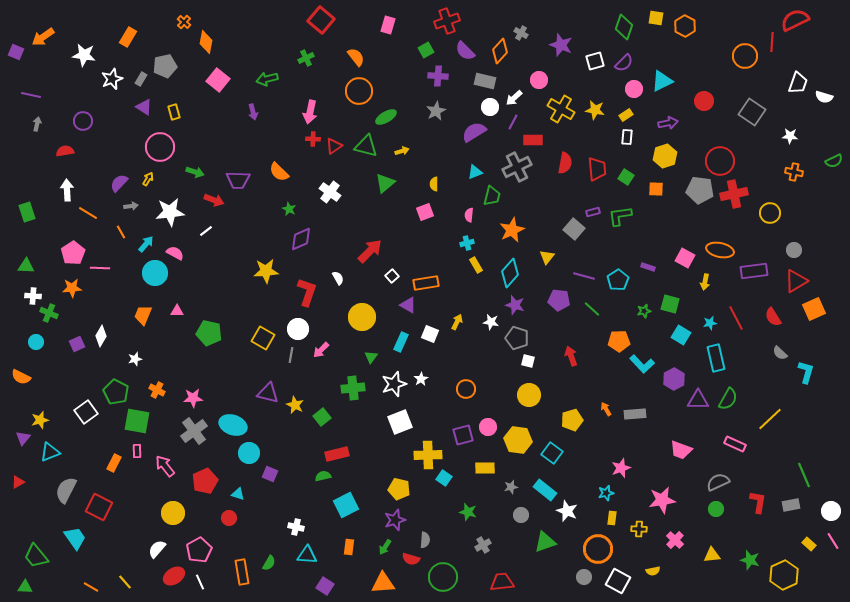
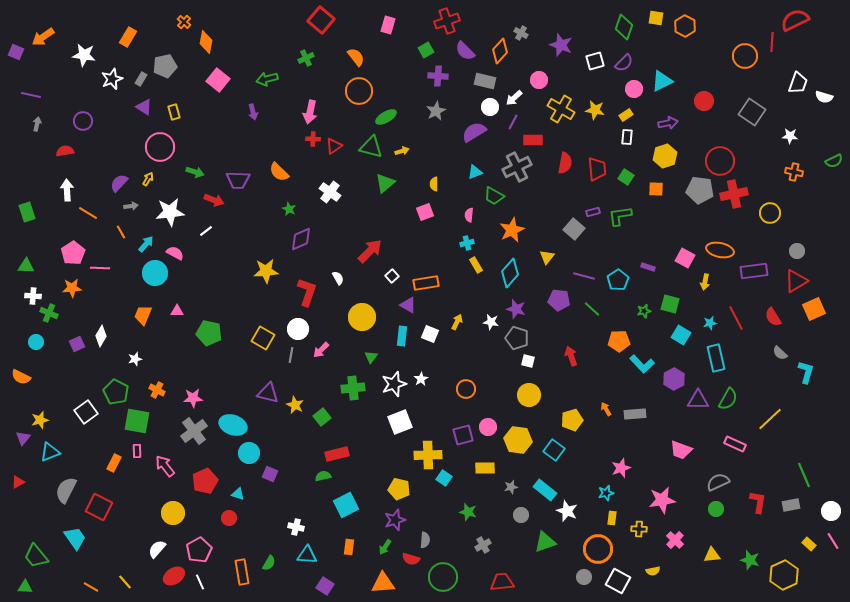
green triangle at (366, 146): moved 5 px right, 1 px down
green trapezoid at (492, 196): moved 2 px right; rotated 105 degrees clockwise
gray circle at (794, 250): moved 3 px right, 1 px down
purple star at (515, 305): moved 1 px right, 4 px down
cyan rectangle at (401, 342): moved 1 px right, 6 px up; rotated 18 degrees counterclockwise
cyan square at (552, 453): moved 2 px right, 3 px up
